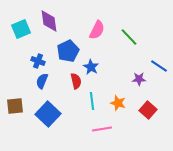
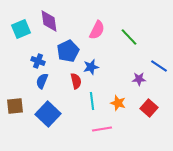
blue star: rotated 28 degrees clockwise
red square: moved 1 px right, 2 px up
